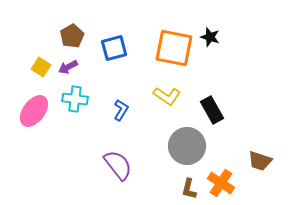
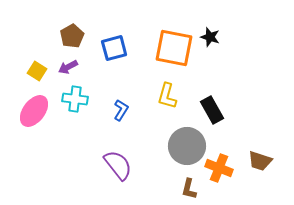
yellow square: moved 4 px left, 4 px down
yellow L-shape: rotated 72 degrees clockwise
orange cross: moved 2 px left, 15 px up; rotated 12 degrees counterclockwise
